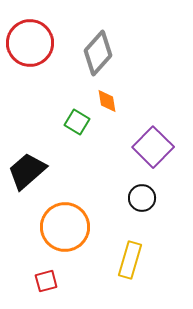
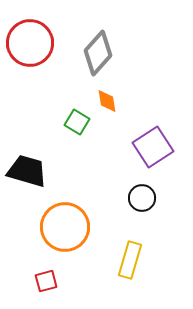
purple square: rotated 12 degrees clockwise
black trapezoid: rotated 57 degrees clockwise
